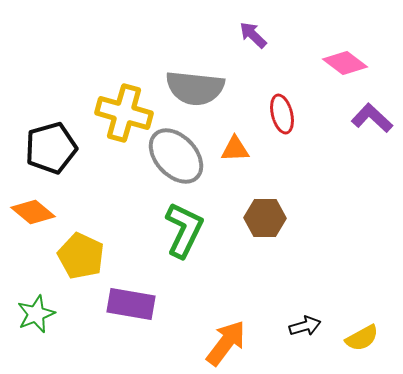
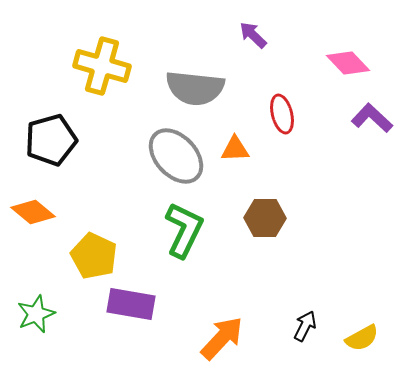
pink diamond: moved 3 px right; rotated 9 degrees clockwise
yellow cross: moved 22 px left, 47 px up
black pentagon: moved 8 px up
yellow pentagon: moved 13 px right
black arrow: rotated 48 degrees counterclockwise
orange arrow: moved 4 px left, 5 px up; rotated 6 degrees clockwise
